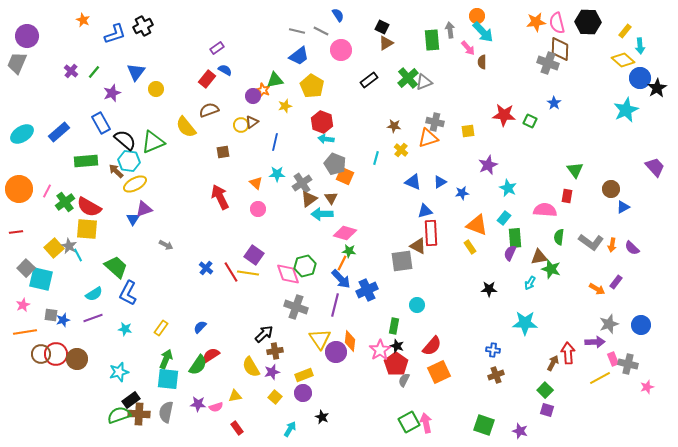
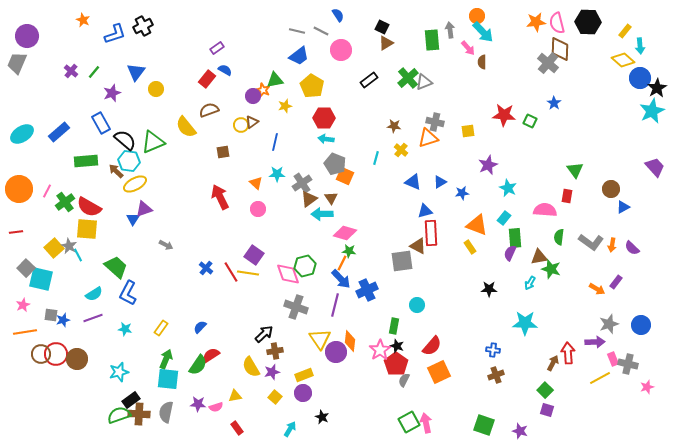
gray cross at (548, 63): rotated 20 degrees clockwise
cyan star at (626, 110): moved 26 px right, 1 px down
red hexagon at (322, 122): moved 2 px right, 4 px up; rotated 20 degrees counterclockwise
